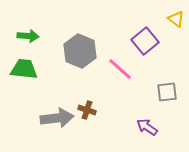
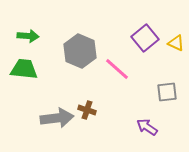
yellow triangle: moved 24 px down; rotated 12 degrees counterclockwise
purple square: moved 3 px up
pink line: moved 3 px left
